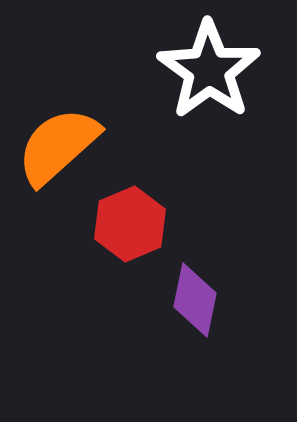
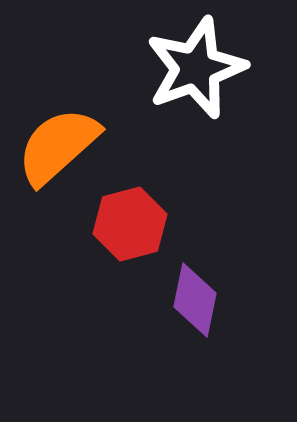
white star: moved 13 px left, 2 px up; rotated 16 degrees clockwise
red hexagon: rotated 8 degrees clockwise
